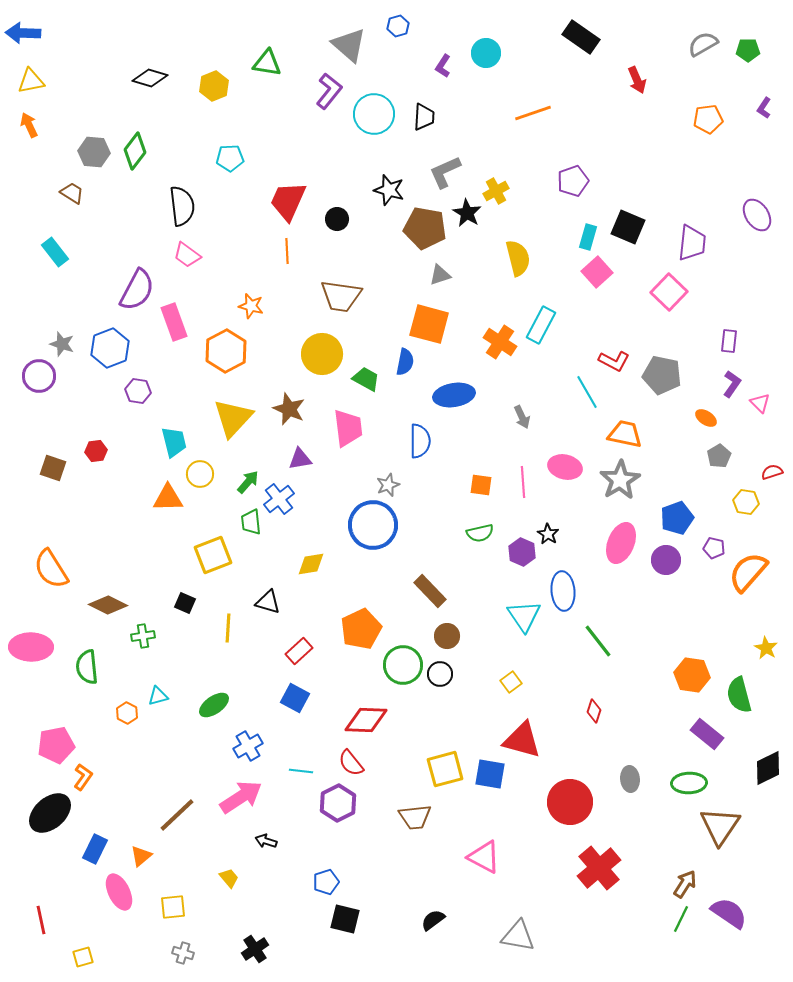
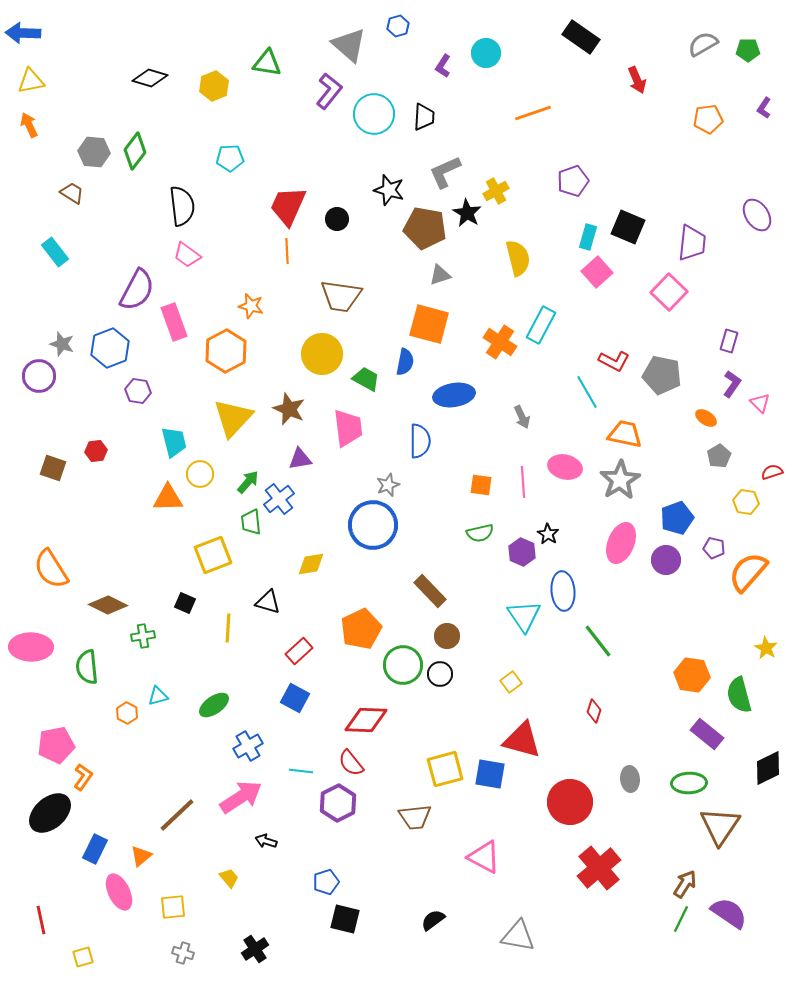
red trapezoid at (288, 201): moved 5 px down
purple rectangle at (729, 341): rotated 10 degrees clockwise
